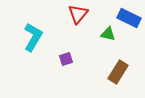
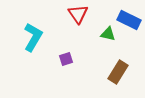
red triangle: rotated 15 degrees counterclockwise
blue rectangle: moved 2 px down
